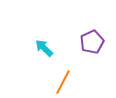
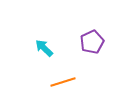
orange line: rotated 45 degrees clockwise
